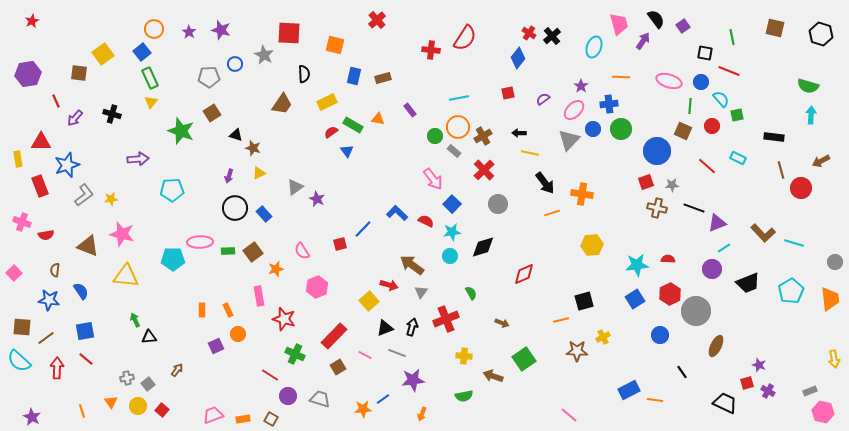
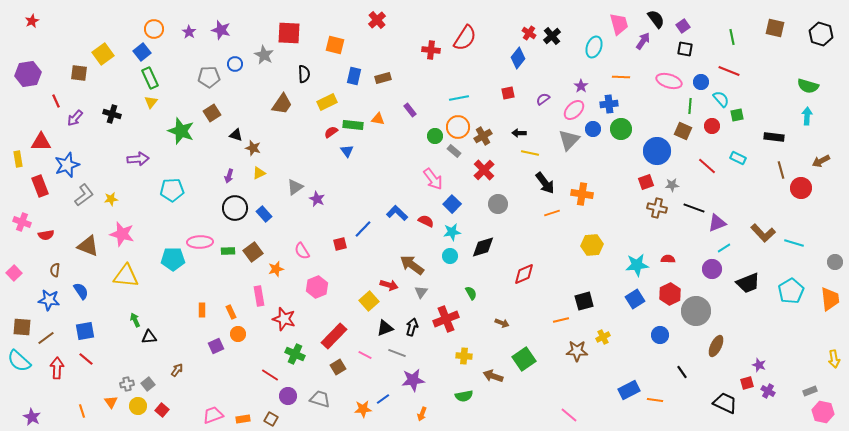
black square at (705, 53): moved 20 px left, 4 px up
cyan arrow at (811, 115): moved 4 px left, 1 px down
green rectangle at (353, 125): rotated 24 degrees counterclockwise
orange rectangle at (228, 310): moved 3 px right, 2 px down
gray cross at (127, 378): moved 6 px down
